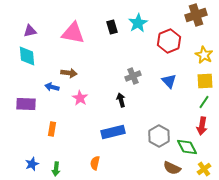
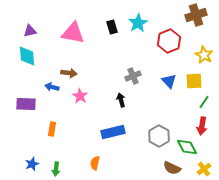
yellow square: moved 11 px left
pink star: moved 2 px up
